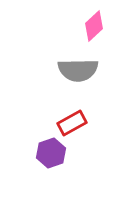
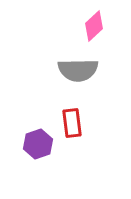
red rectangle: rotated 68 degrees counterclockwise
purple hexagon: moved 13 px left, 9 px up
